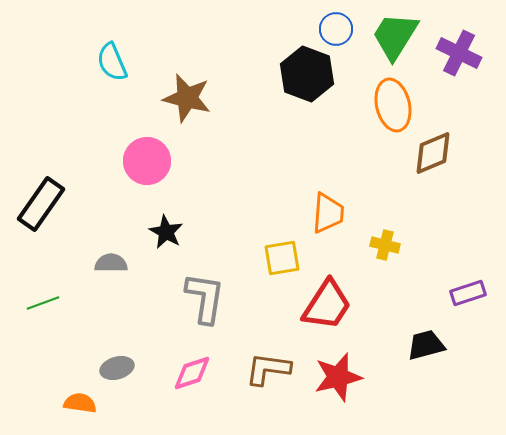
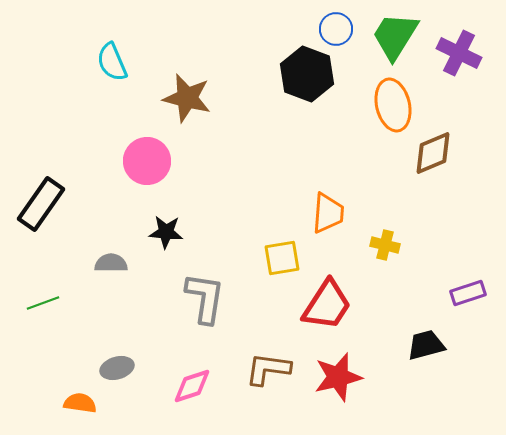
black star: rotated 24 degrees counterclockwise
pink diamond: moved 13 px down
